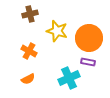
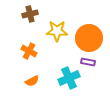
yellow star: rotated 15 degrees counterclockwise
orange semicircle: moved 4 px right, 2 px down
